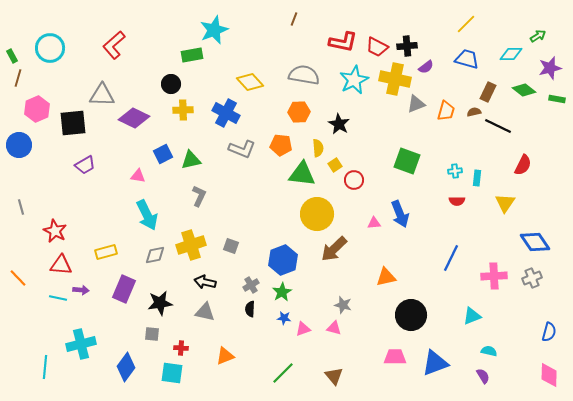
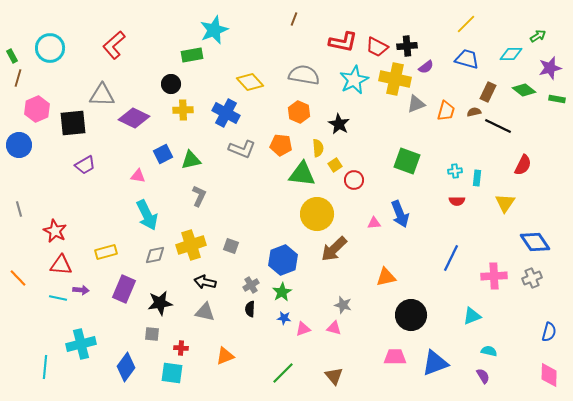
orange hexagon at (299, 112): rotated 25 degrees clockwise
gray line at (21, 207): moved 2 px left, 2 px down
